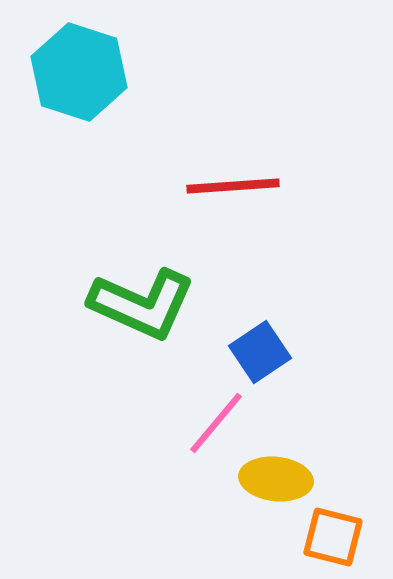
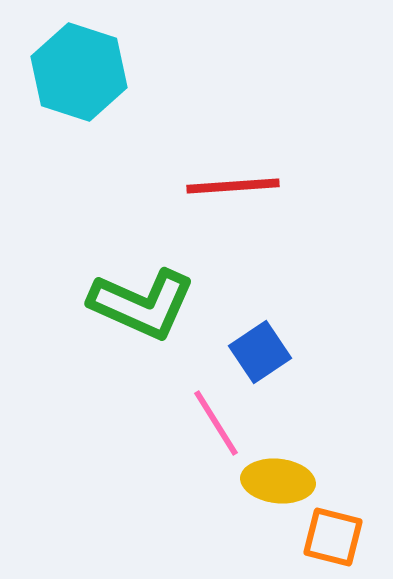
pink line: rotated 72 degrees counterclockwise
yellow ellipse: moved 2 px right, 2 px down
